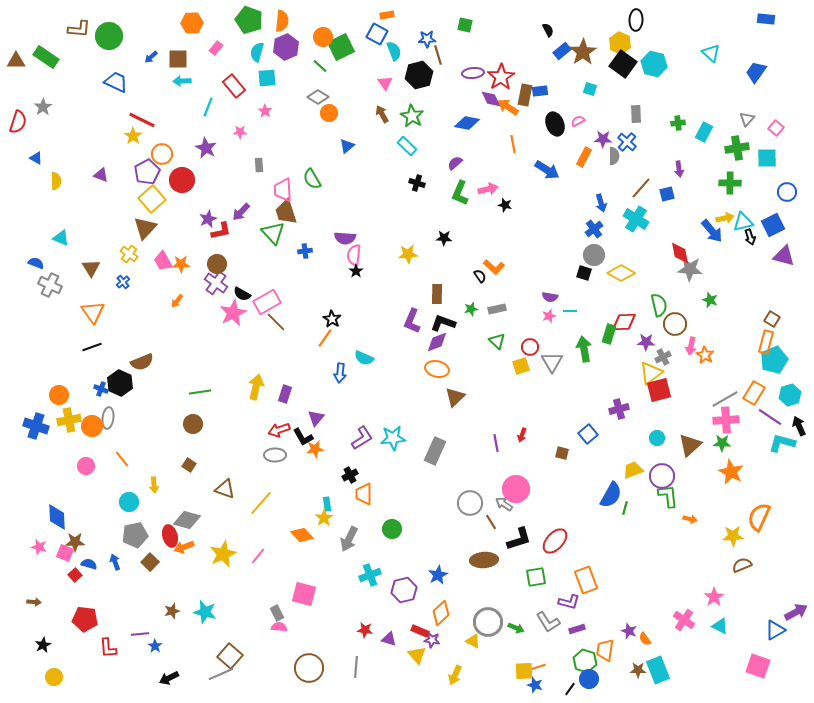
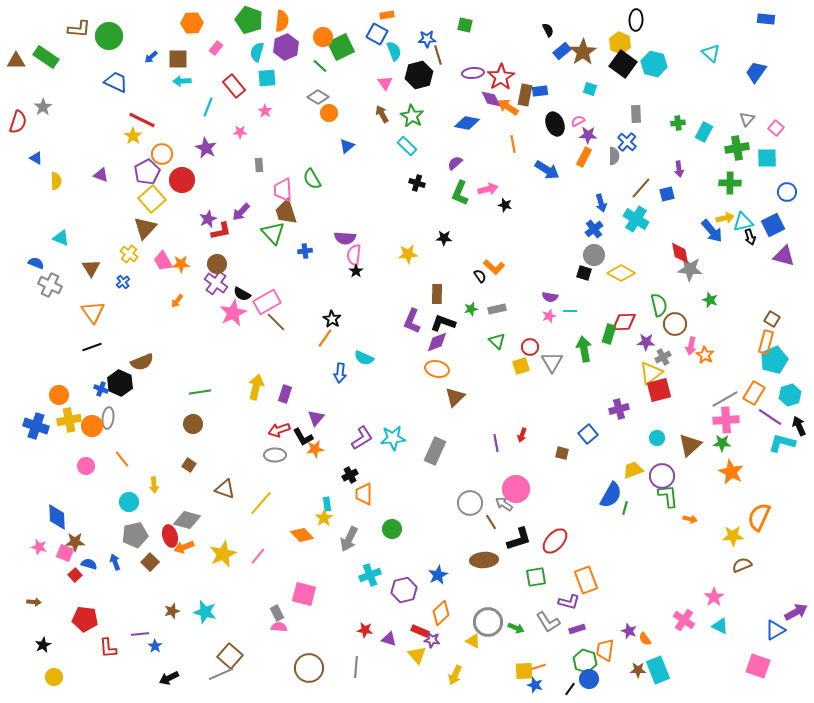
purple star at (603, 139): moved 15 px left, 4 px up
